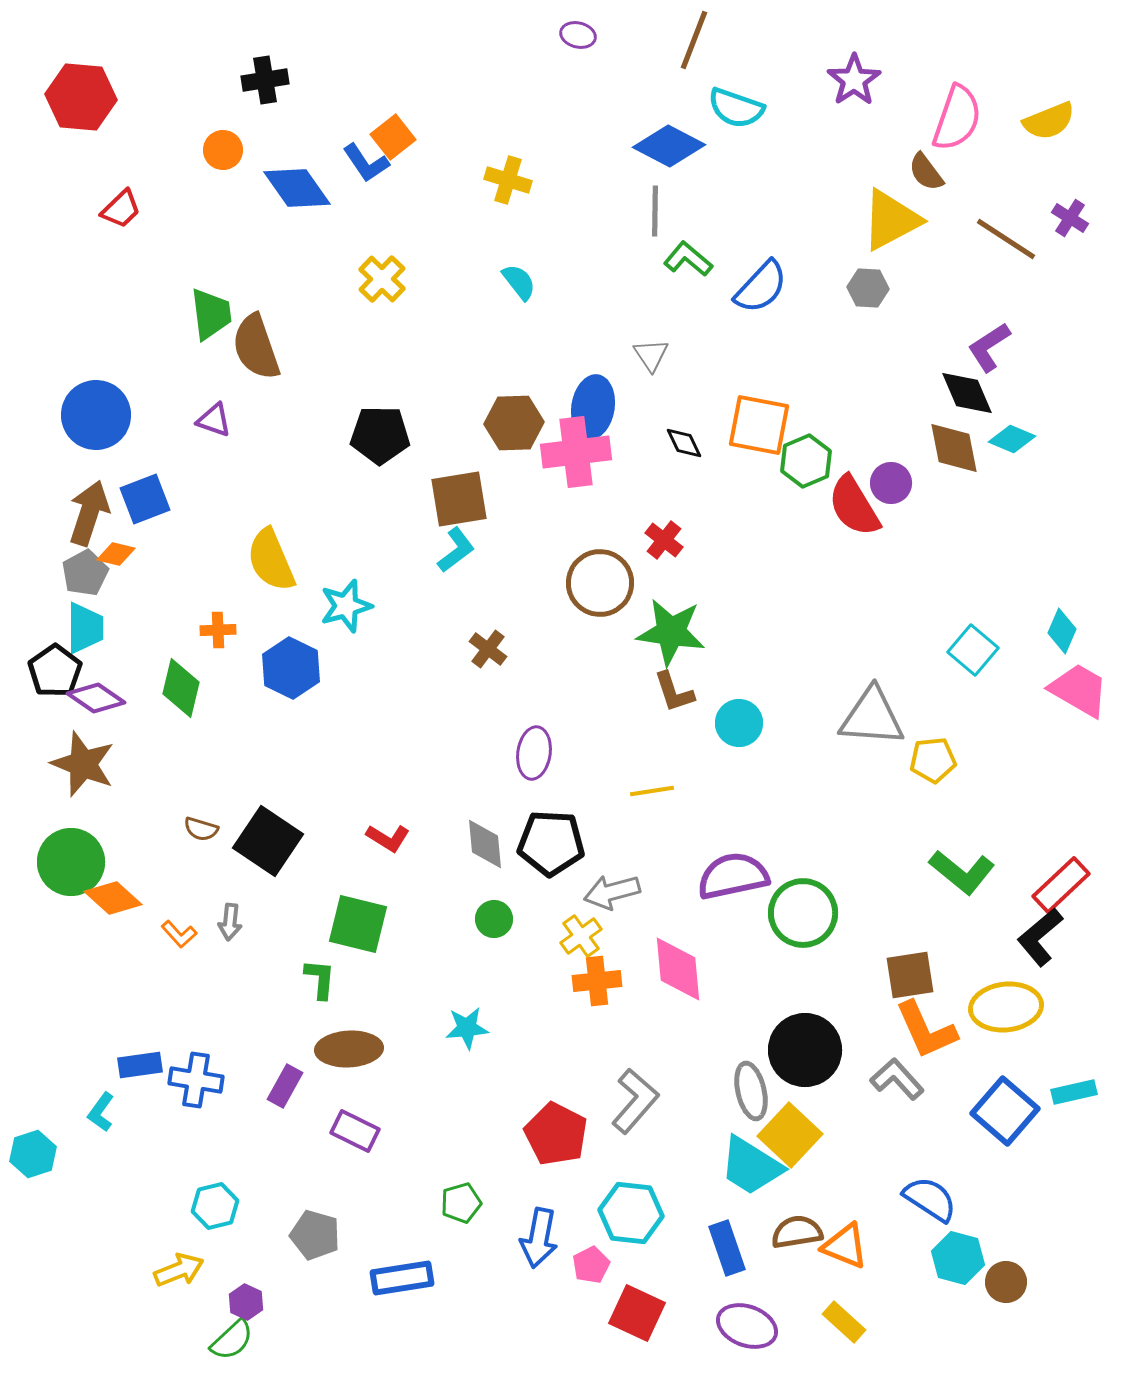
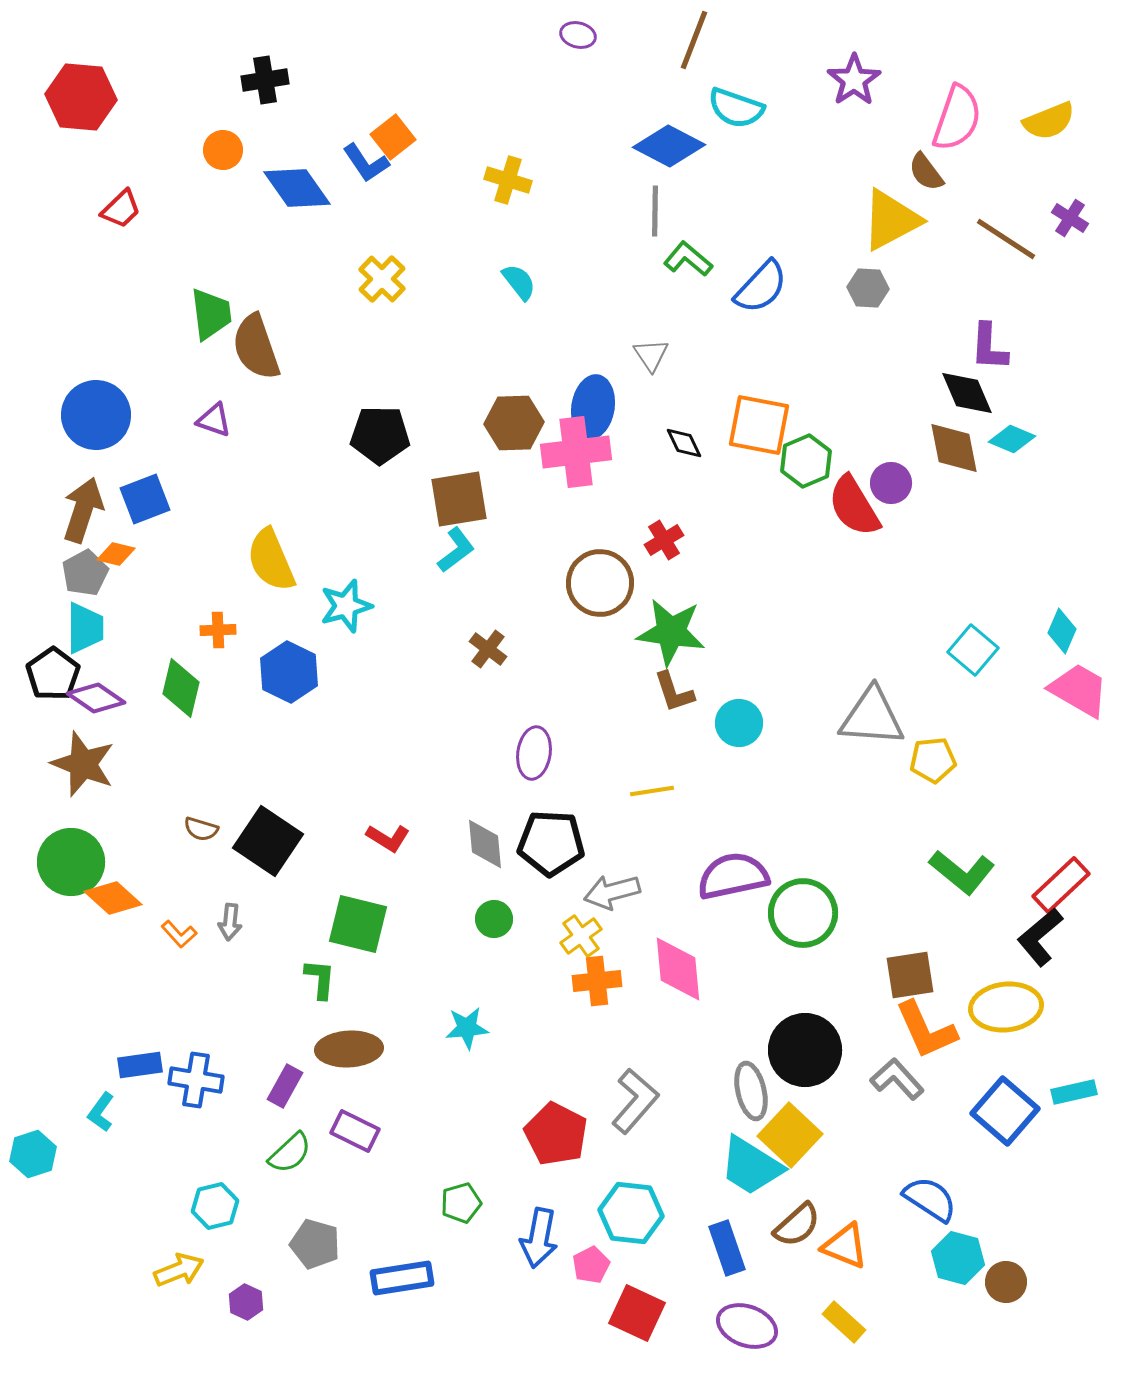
purple L-shape at (989, 347): rotated 54 degrees counterclockwise
brown arrow at (89, 513): moved 6 px left, 3 px up
red cross at (664, 540): rotated 21 degrees clockwise
blue hexagon at (291, 668): moved 2 px left, 4 px down
black pentagon at (55, 671): moved 2 px left, 3 px down
brown semicircle at (797, 1232): moved 7 px up; rotated 147 degrees clockwise
gray pentagon at (315, 1235): moved 9 px down
green semicircle at (232, 1340): moved 58 px right, 187 px up
